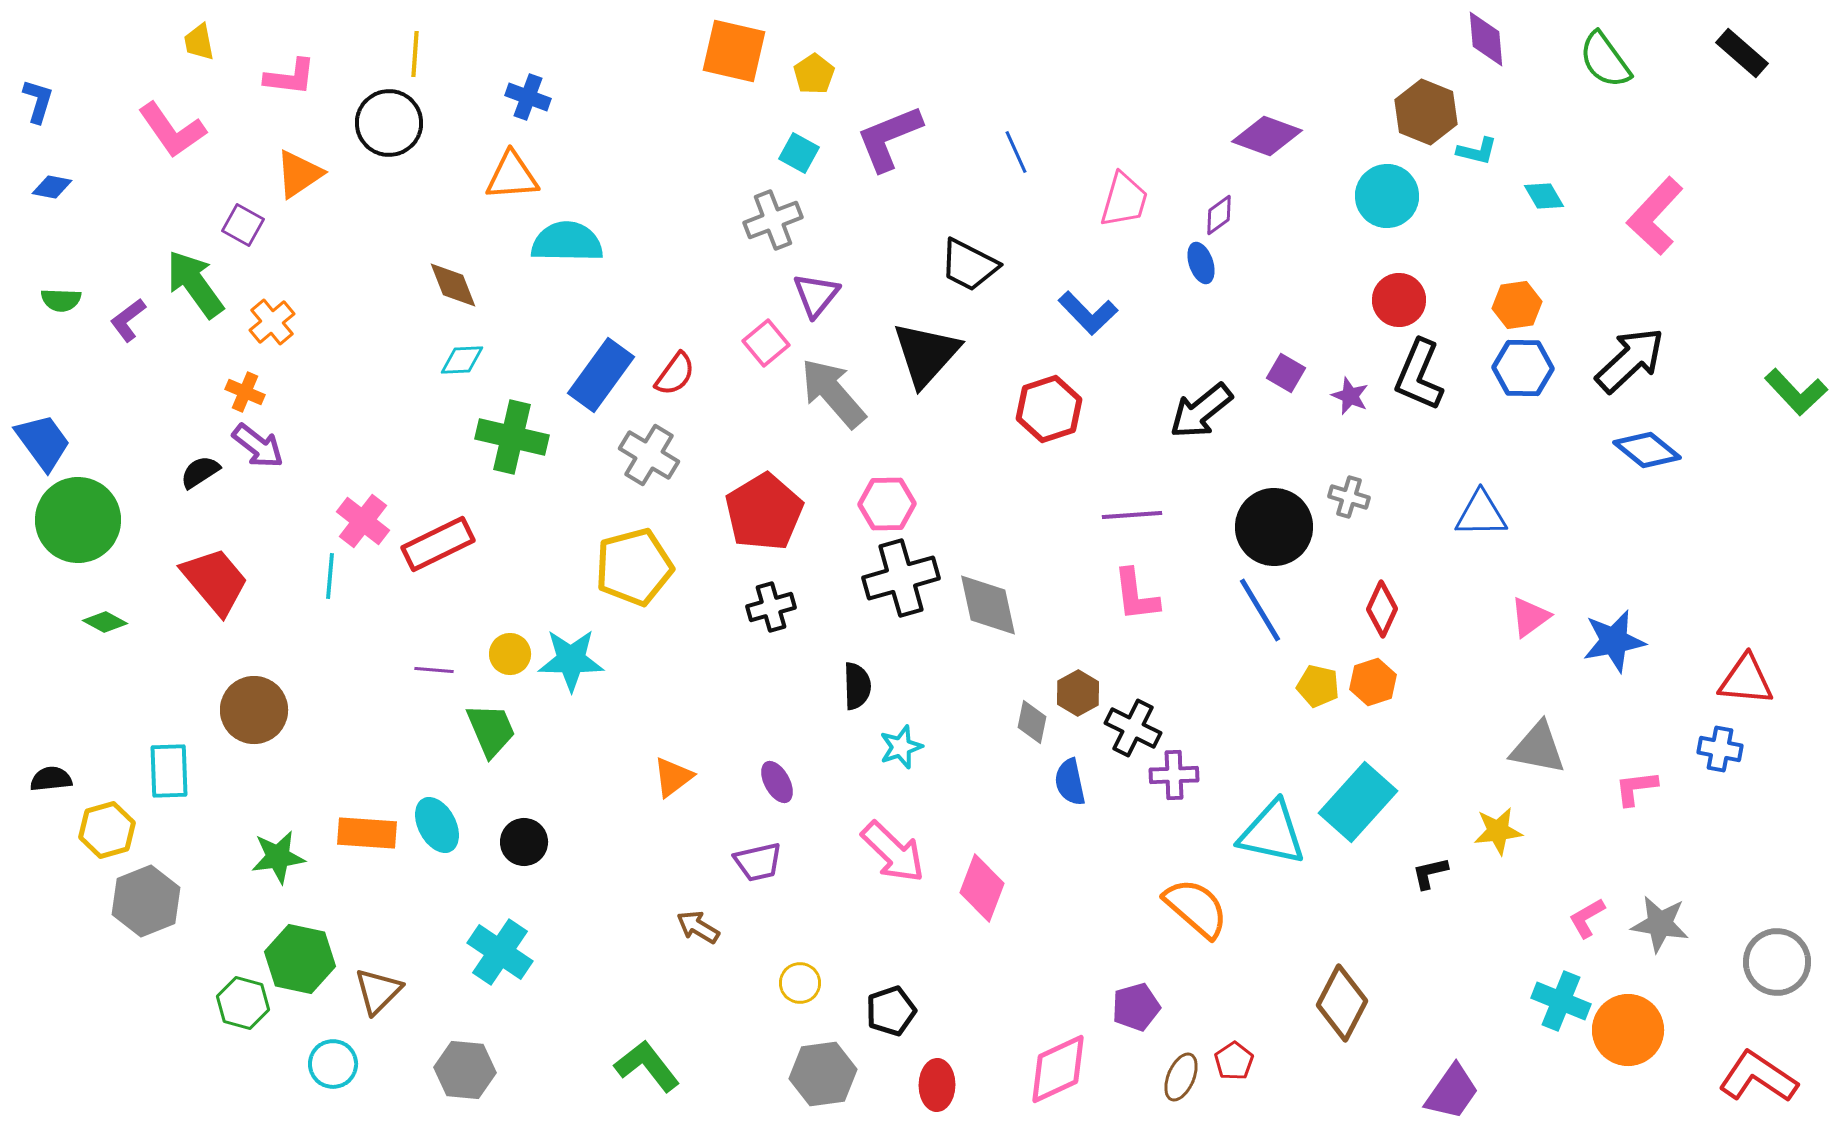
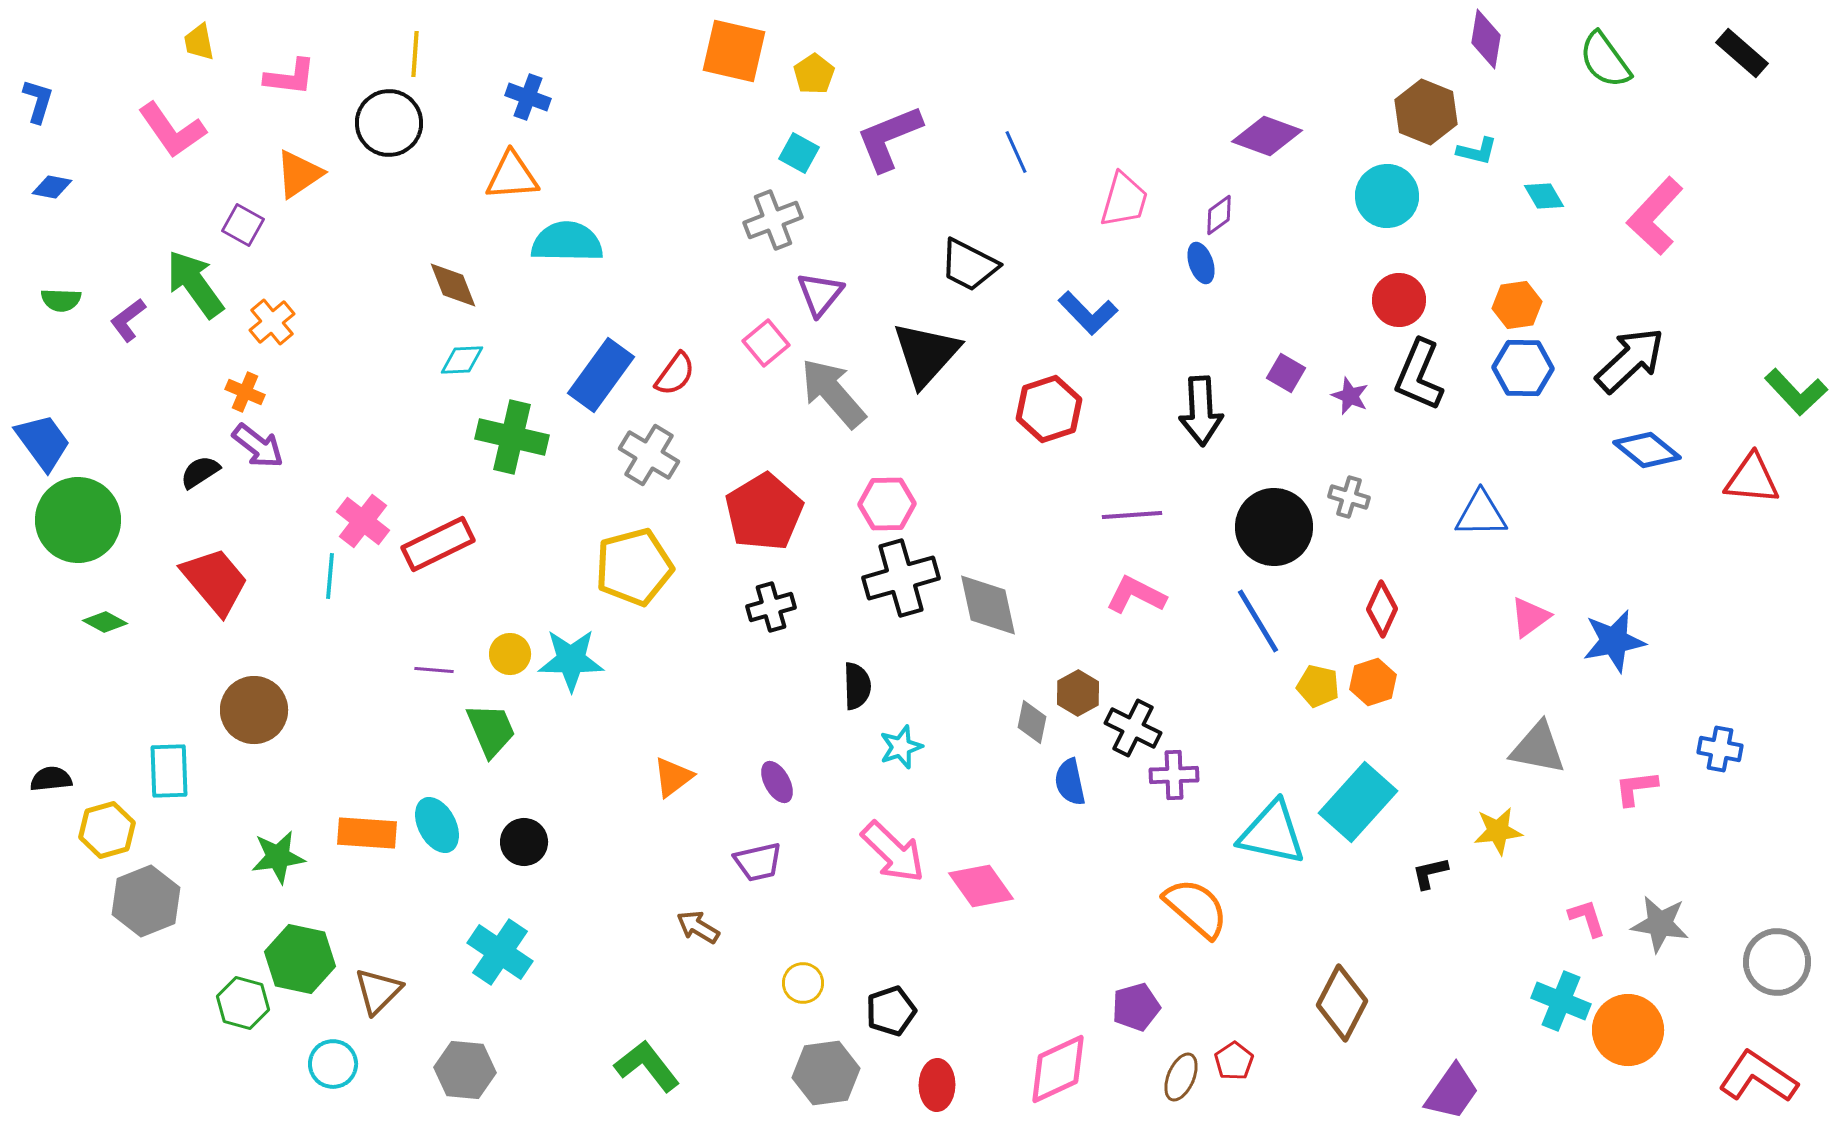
purple diamond at (1486, 39): rotated 14 degrees clockwise
purple triangle at (816, 295): moved 4 px right, 1 px up
black arrow at (1201, 411): rotated 54 degrees counterclockwise
pink L-shape at (1136, 595): rotated 124 degrees clockwise
blue line at (1260, 610): moved 2 px left, 11 px down
red triangle at (1746, 680): moved 6 px right, 201 px up
pink diamond at (982, 888): moved 1 px left, 2 px up; rotated 56 degrees counterclockwise
pink L-shape at (1587, 918): rotated 102 degrees clockwise
yellow circle at (800, 983): moved 3 px right
gray hexagon at (823, 1074): moved 3 px right, 1 px up
